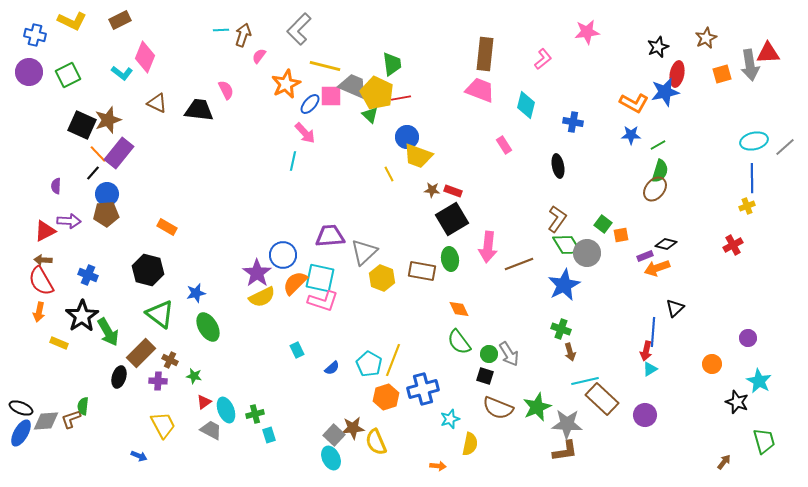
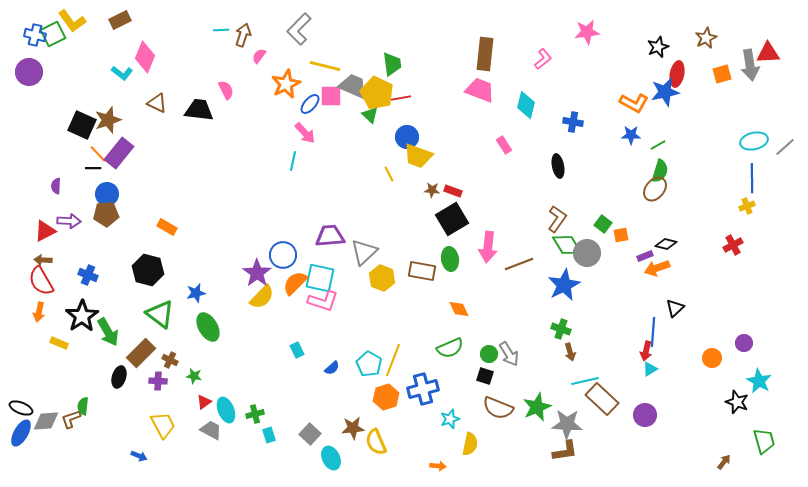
yellow L-shape at (72, 21): rotated 28 degrees clockwise
green square at (68, 75): moved 15 px left, 41 px up
black line at (93, 173): moved 5 px up; rotated 49 degrees clockwise
yellow semicircle at (262, 297): rotated 20 degrees counterclockwise
purple circle at (748, 338): moved 4 px left, 5 px down
green semicircle at (459, 342): moved 9 px left, 6 px down; rotated 76 degrees counterclockwise
orange circle at (712, 364): moved 6 px up
gray square at (334, 435): moved 24 px left, 1 px up
